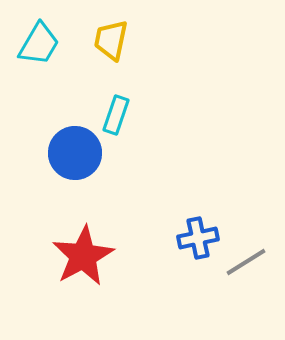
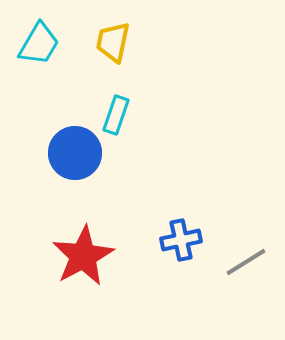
yellow trapezoid: moved 2 px right, 2 px down
blue cross: moved 17 px left, 2 px down
